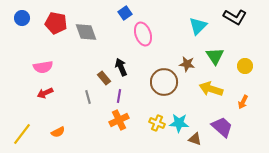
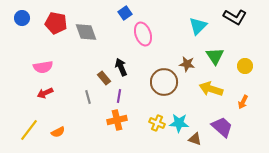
orange cross: moved 2 px left; rotated 12 degrees clockwise
yellow line: moved 7 px right, 4 px up
